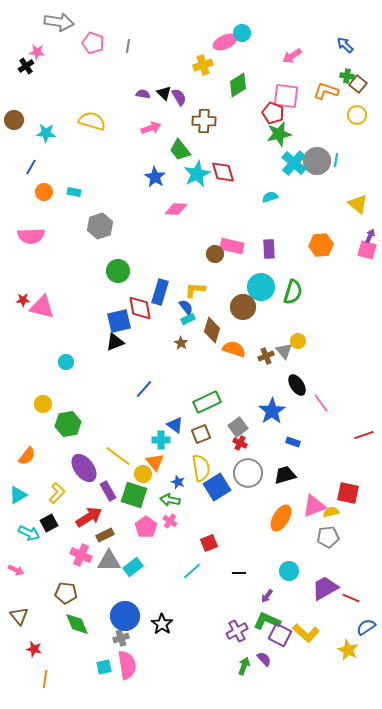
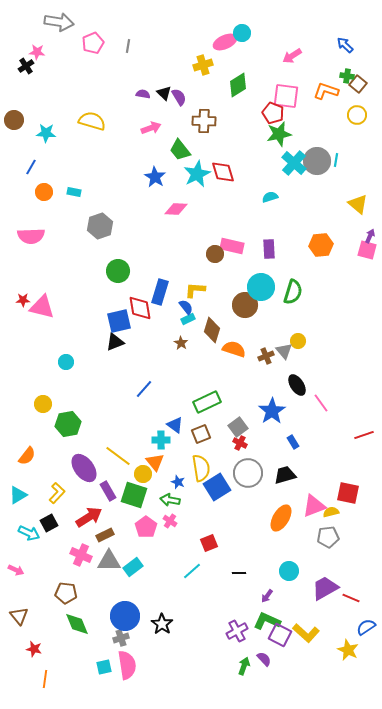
pink pentagon at (93, 43): rotated 30 degrees clockwise
brown circle at (243, 307): moved 2 px right, 2 px up
blue rectangle at (293, 442): rotated 40 degrees clockwise
